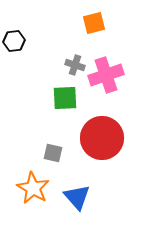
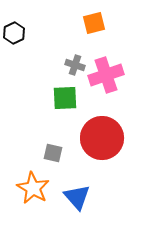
black hexagon: moved 8 px up; rotated 20 degrees counterclockwise
